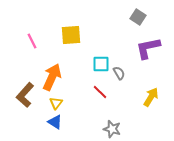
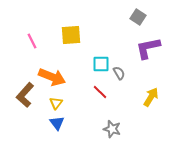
orange arrow: rotated 88 degrees clockwise
blue triangle: moved 2 px right, 1 px down; rotated 21 degrees clockwise
